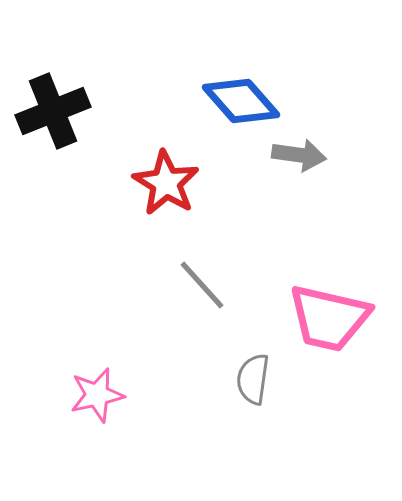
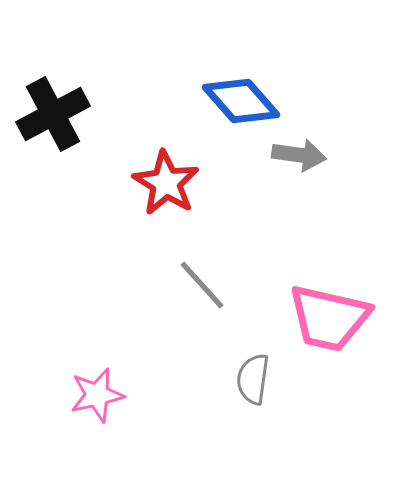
black cross: moved 3 px down; rotated 6 degrees counterclockwise
